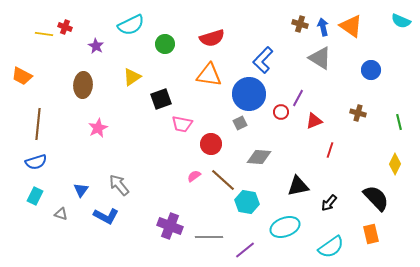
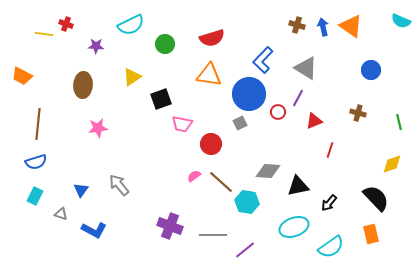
brown cross at (300, 24): moved 3 px left, 1 px down
red cross at (65, 27): moved 1 px right, 3 px up
purple star at (96, 46): rotated 28 degrees counterclockwise
gray triangle at (320, 58): moved 14 px left, 10 px down
red circle at (281, 112): moved 3 px left
pink star at (98, 128): rotated 18 degrees clockwise
gray diamond at (259, 157): moved 9 px right, 14 px down
yellow diamond at (395, 164): moved 3 px left; rotated 45 degrees clockwise
brown line at (223, 180): moved 2 px left, 2 px down
blue L-shape at (106, 216): moved 12 px left, 14 px down
cyan ellipse at (285, 227): moved 9 px right
gray line at (209, 237): moved 4 px right, 2 px up
